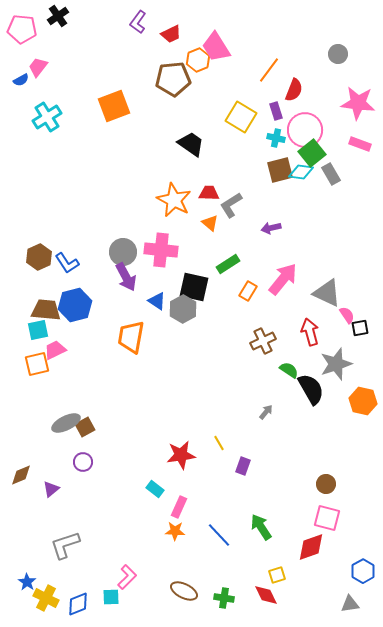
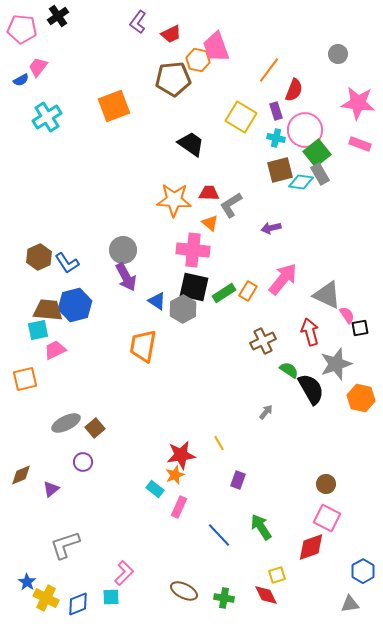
pink trapezoid at (216, 47): rotated 12 degrees clockwise
orange hexagon at (198, 60): rotated 25 degrees counterclockwise
green square at (312, 153): moved 5 px right
cyan diamond at (301, 172): moved 10 px down
gray rectangle at (331, 174): moved 11 px left
orange star at (174, 200): rotated 24 degrees counterclockwise
pink cross at (161, 250): moved 32 px right
gray circle at (123, 252): moved 2 px up
green rectangle at (228, 264): moved 4 px left, 29 px down
gray triangle at (327, 293): moved 2 px down
brown trapezoid at (46, 310): moved 2 px right
orange trapezoid at (131, 337): moved 12 px right, 9 px down
orange square at (37, 364): moved 12 px left, 15 px down
orange hexagon at (363, 401): moved 2 px left, 3 px up
brown square at (85, 427): moved 10 px right, 1 px down; rotated 12 degrees counterclockwise
purple rectangle at (243, 466): moved 5 px left, 14 px down
pink square at (327, 518): rotated 12 degrees clockwise
orange star at (175, 531): moved 56 px up; rotated 24 degrees counterclockwise
pink L-shape at (127, 577): moved 3 px left, 4 px up
